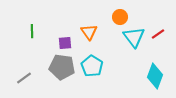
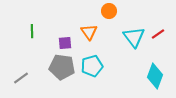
orange circle: moved 11 px left, 6 px up
cyan pentagon: rotated 25 degrees clockwise
gray line: moved 3 px left
